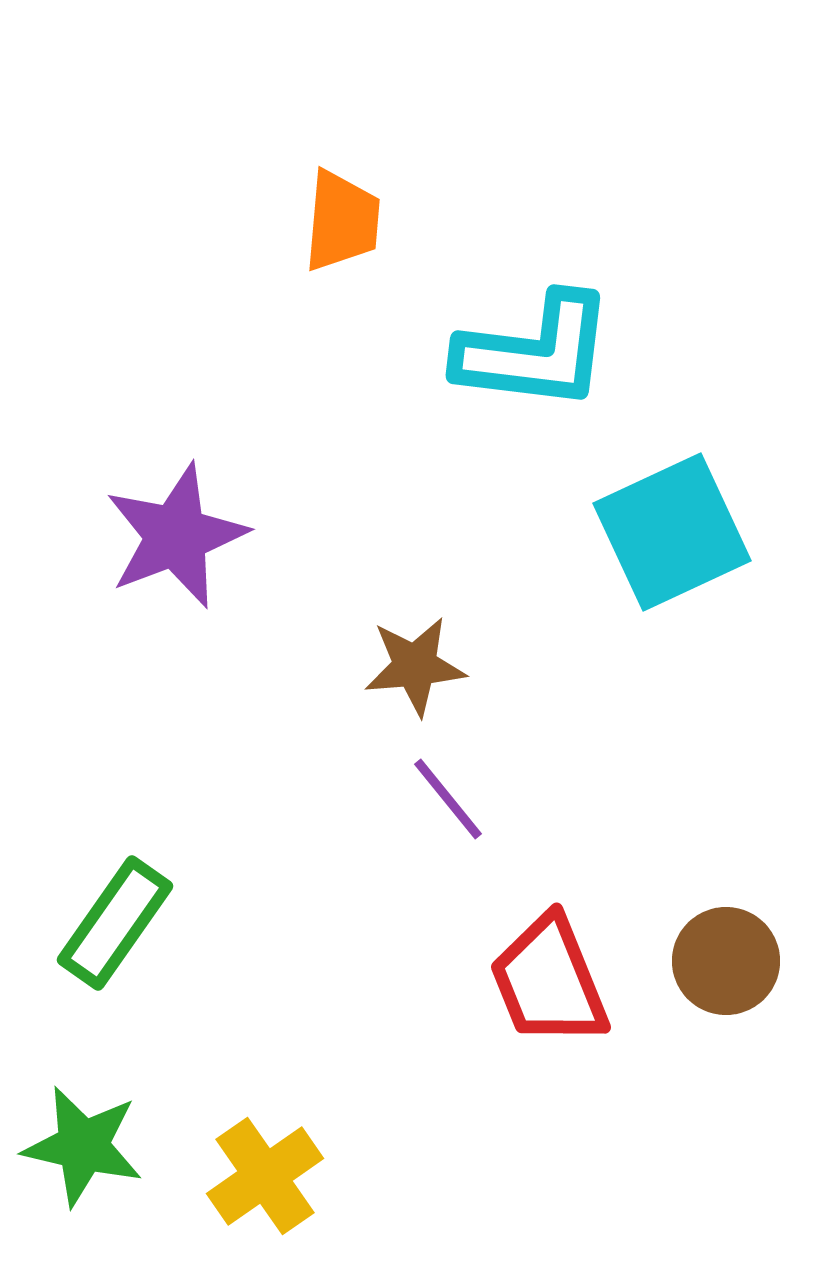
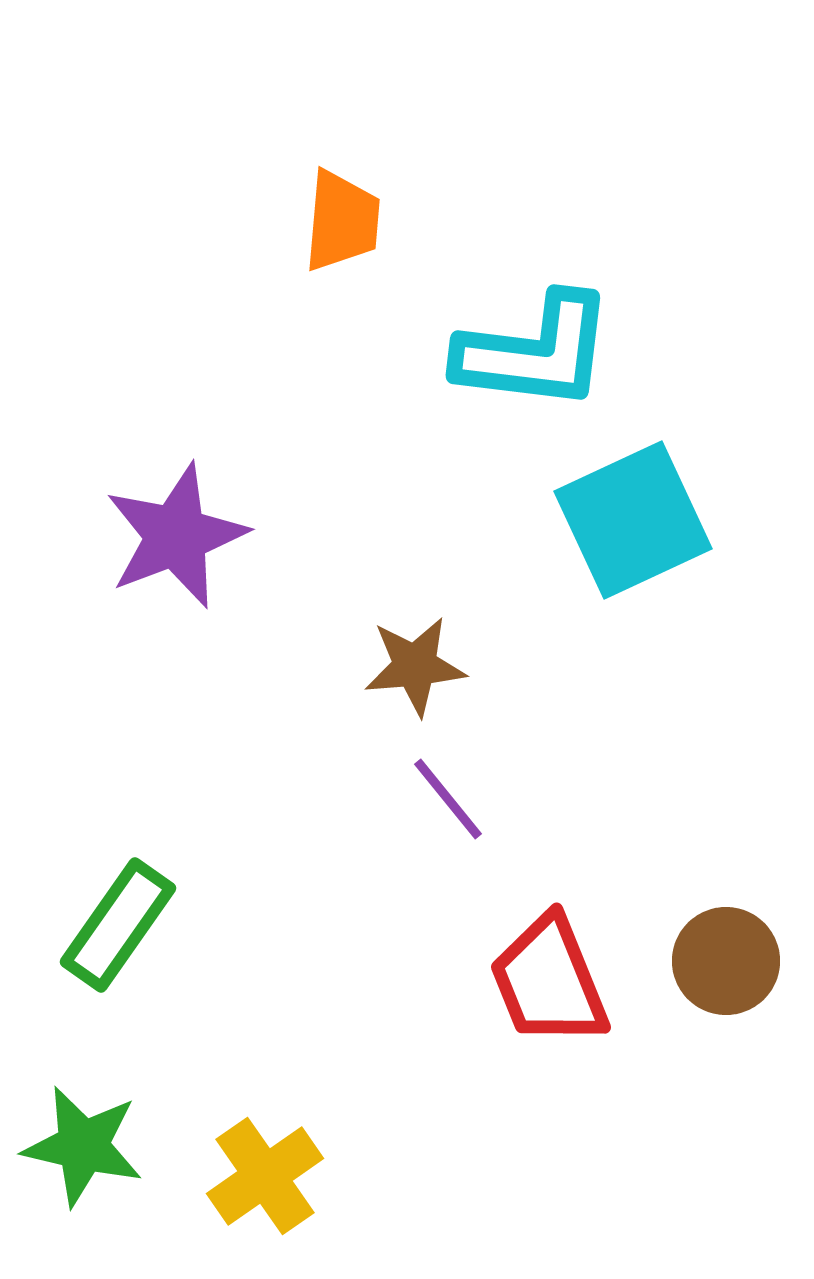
cyan square: moved 39 px left, 12 px up
green rectangle: moved 3 px right, 2 px down
